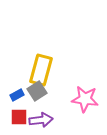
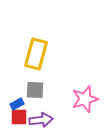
yellow rectangle: moved 5 px left, 16 px up
gray square: moved 2 px left, 1 px up; rotated 36 degrees clockwise
blue rectangle: moved 9 px down
pink star: rotated 24 degrees counterclockwise
